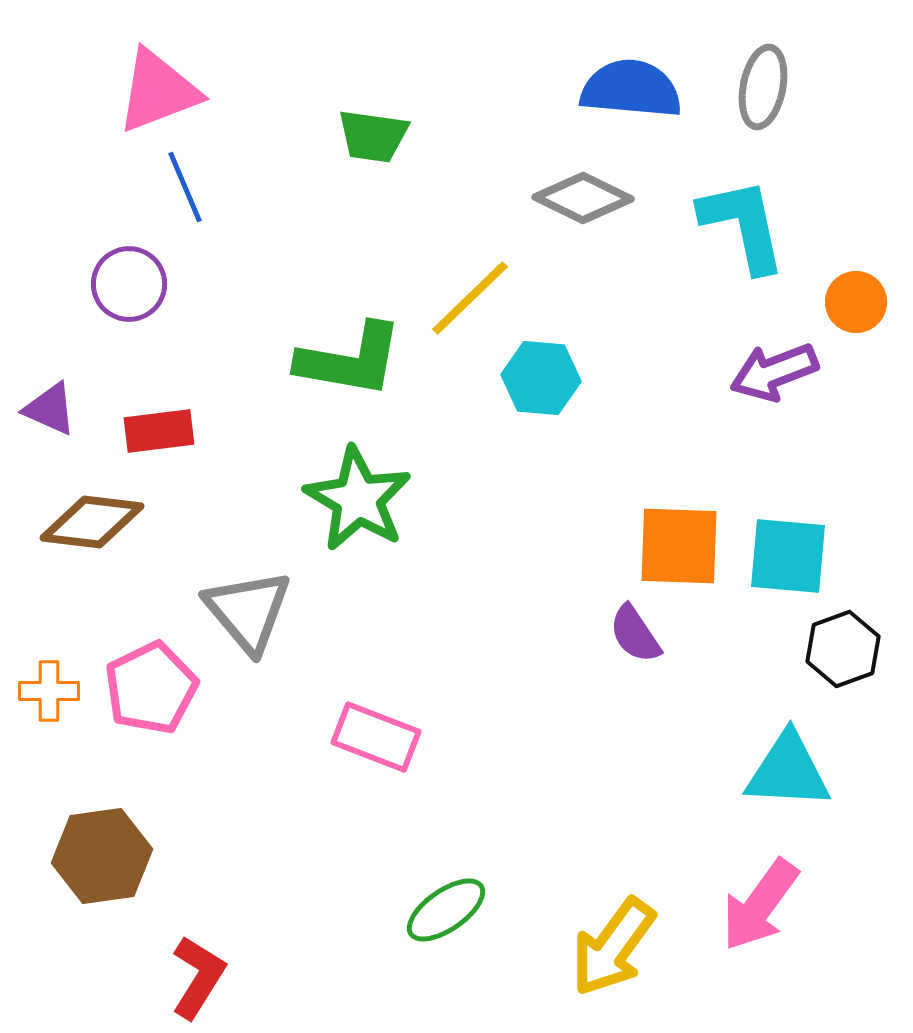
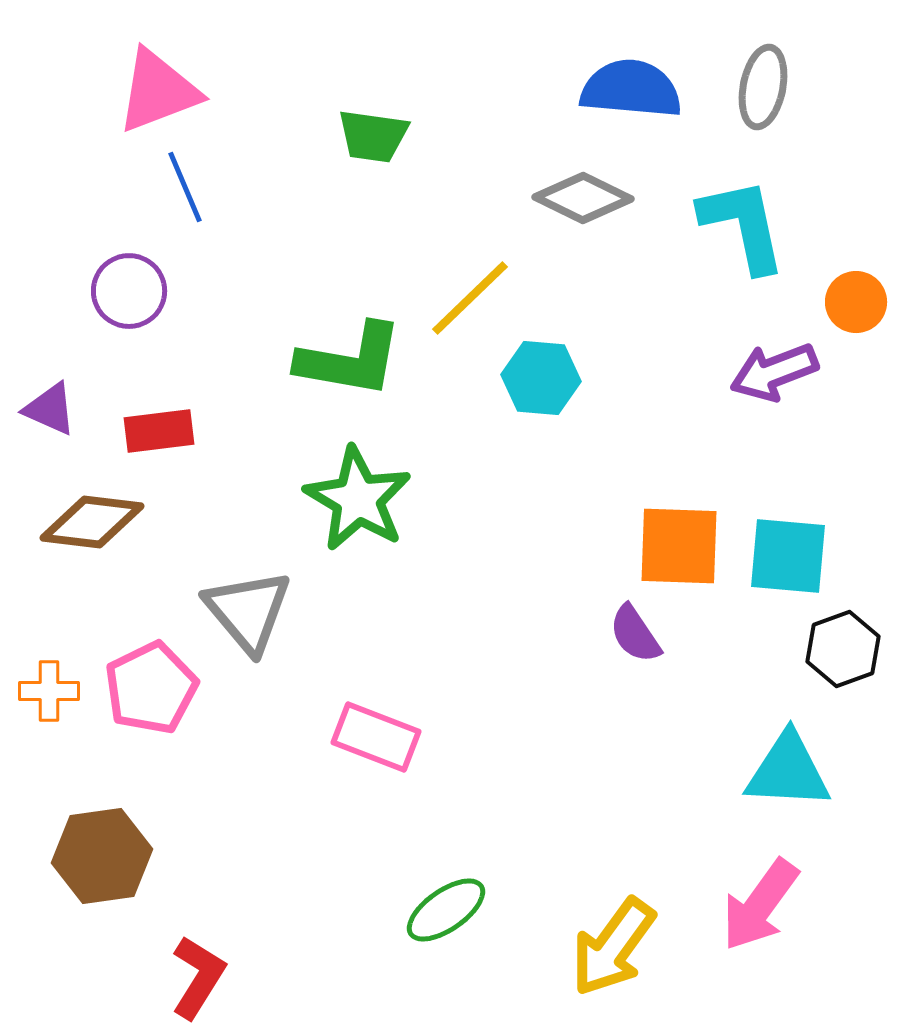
purple circle: moved 7 px down
